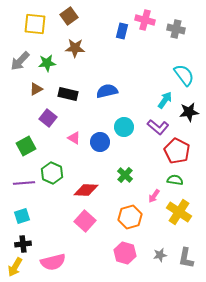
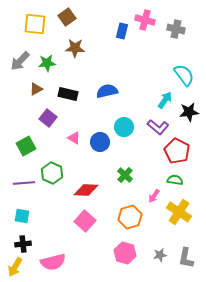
brown square: moved 2 px left, 1 px down
cyan square: rotated 28 degrees clockwise
